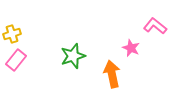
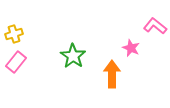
yellow cross: moved 2 px right
green star: rotated 20 degrees counterclockwise
pink rectangle: moved 2 px down
orange arrow: rotated 12 degrees clockwise
